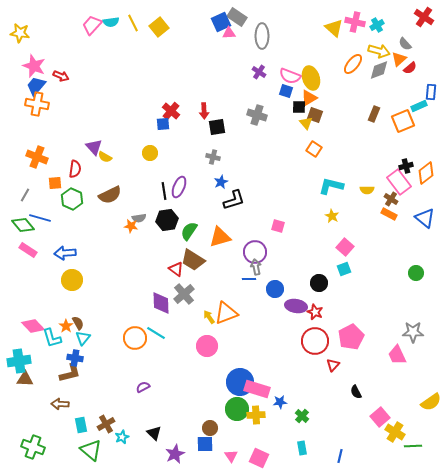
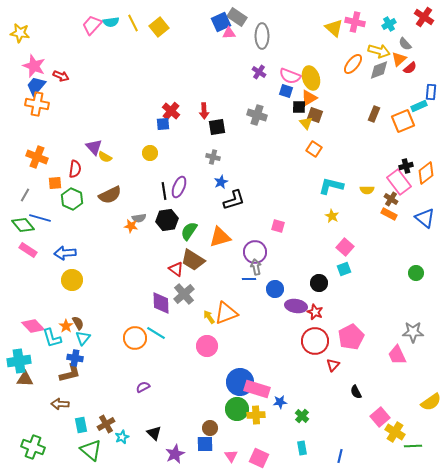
cyan cross at (377, 25): moved 12 px right, 1 px up
